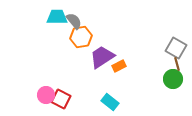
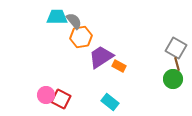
purple trapezoid: moved 1 px left
orange rectangle: rotated 56 degrees clockwise
